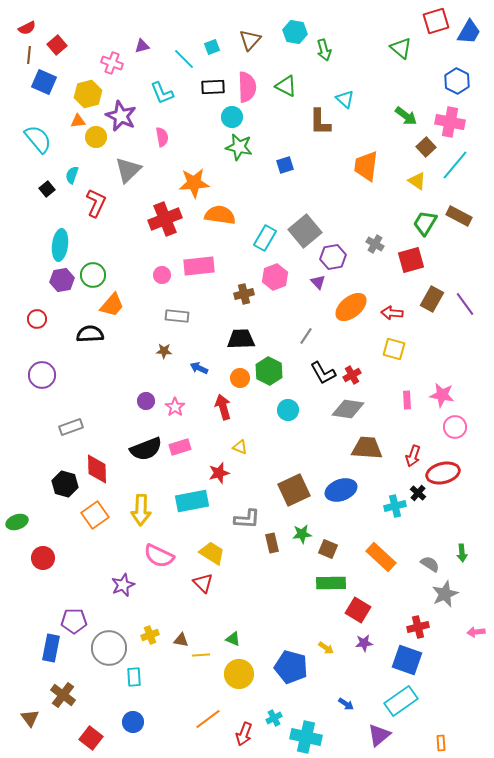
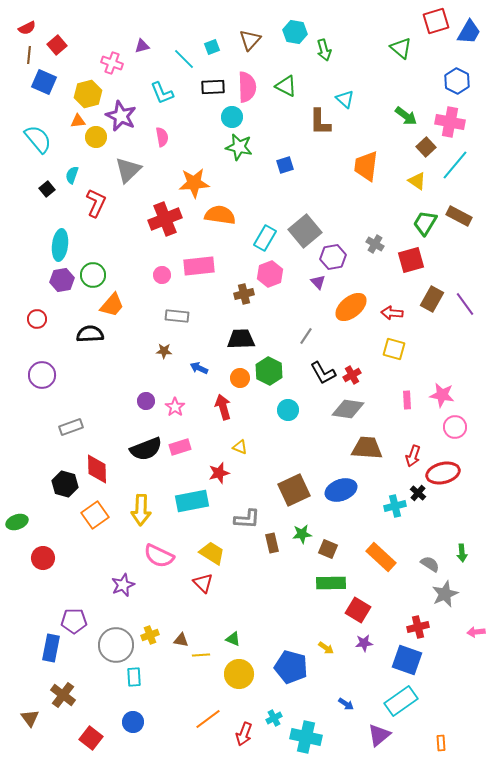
pink hexagon at (275, 277): moved 5 px left, 3 px up
gray circle at (109, 648): moved 7 px right, 3 px up
